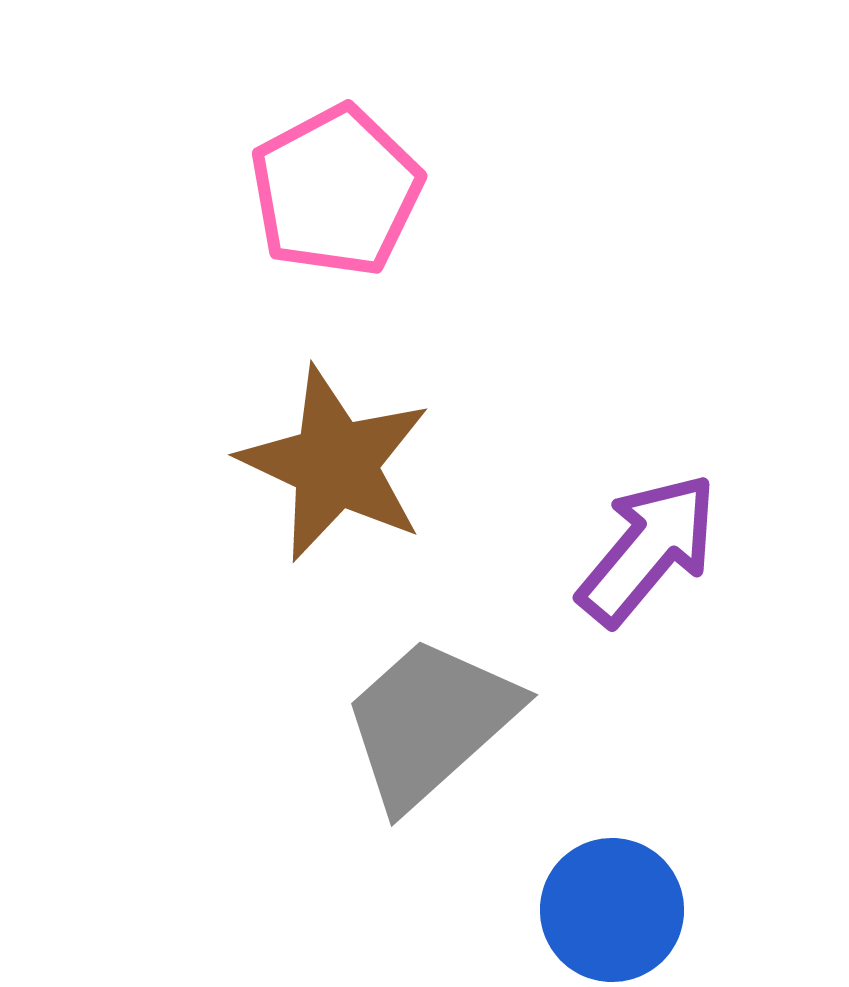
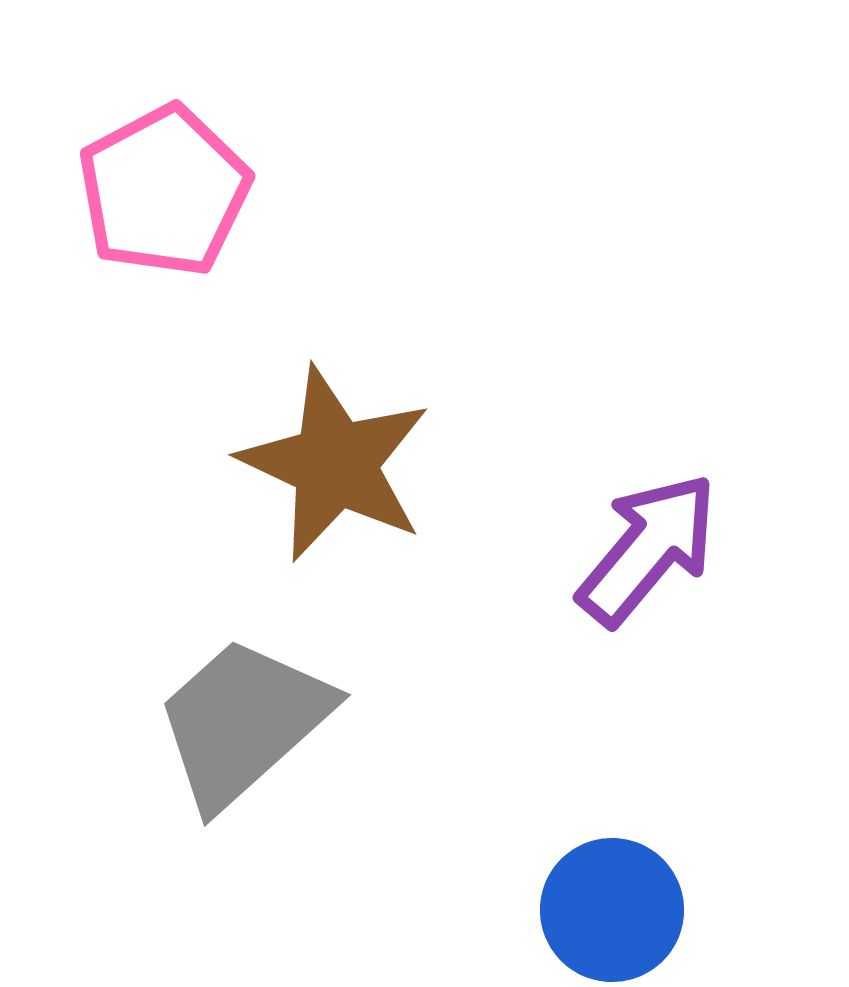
pink pentagon: moved 172 px left
gray trapezoid: moved 187 px left
